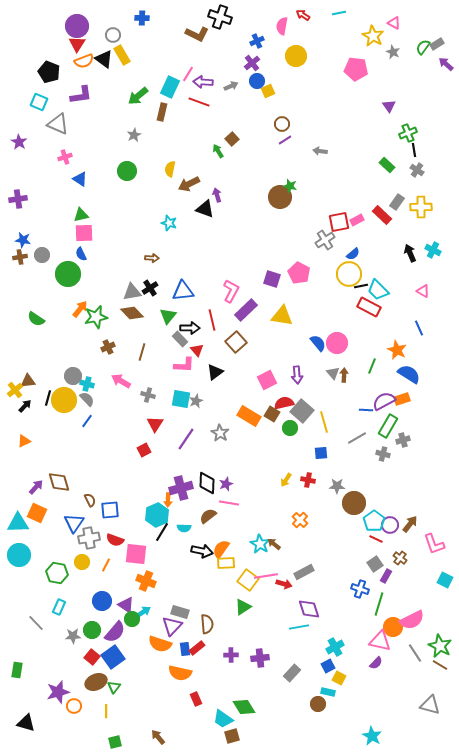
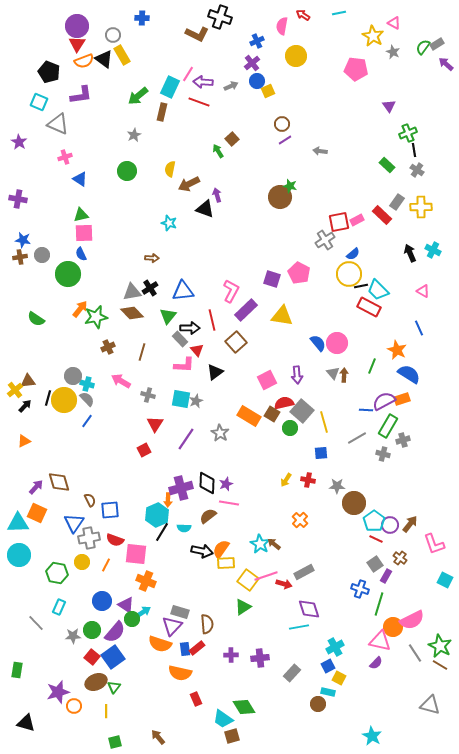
purple cross at (18, 199): rotated 18 degrees clockwise
pink line at (266, 576): rotated 10 degrees counterclockwise
